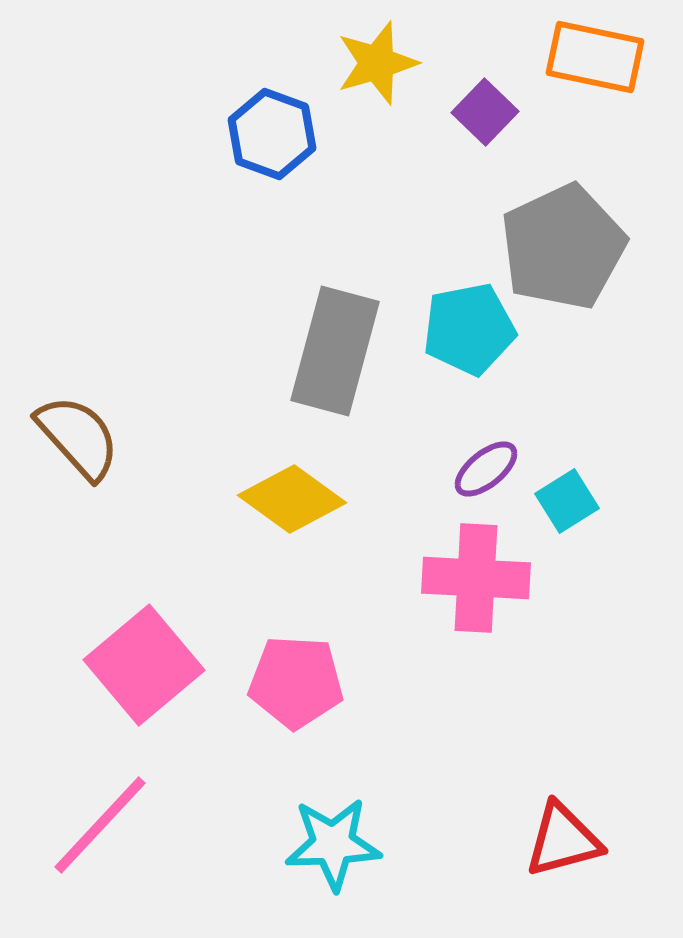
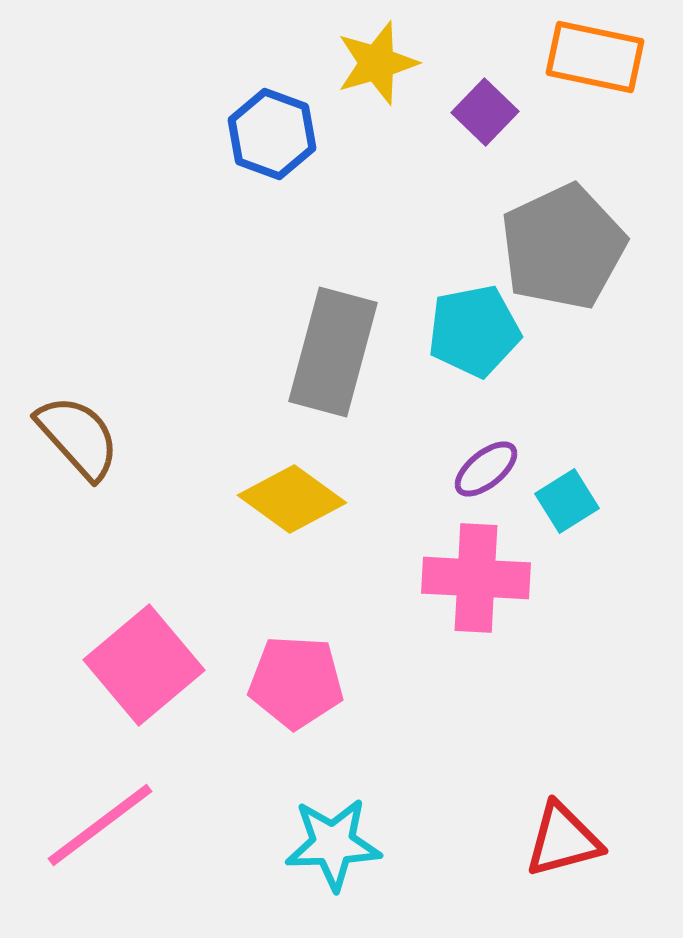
cyan pentagon: moved 5 px right, 2 px down
gray rectangle: moved 2 px left, 1 px down
pink line: rotated 10 degrees clockwise
